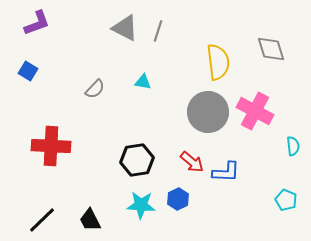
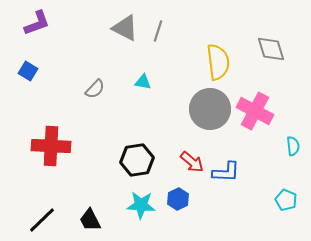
gray circle: moved 2 px right, 3 px up
